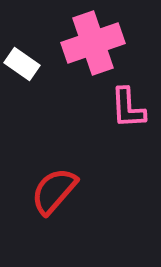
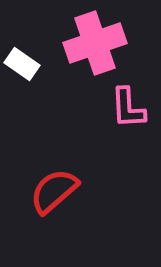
pink cross: moved 2 px right
red semicircle: rotated 8 degrees clockwise
